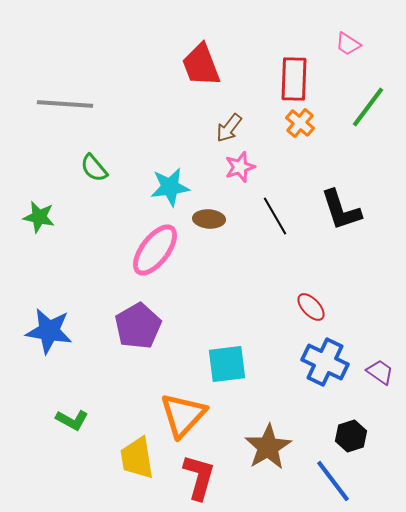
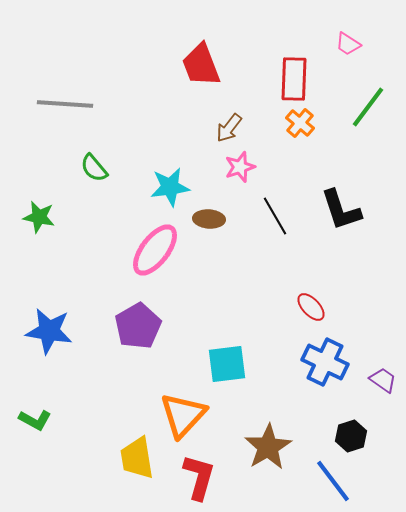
purple trapezoid: moved 3 px right, 8 px down
green L-shape: moved 37 px left
